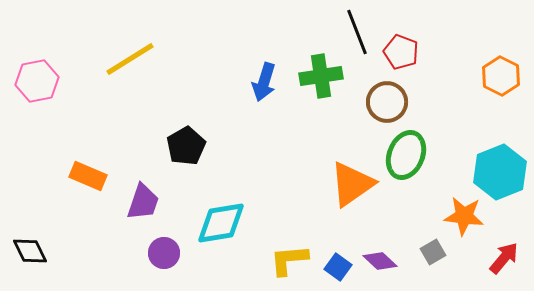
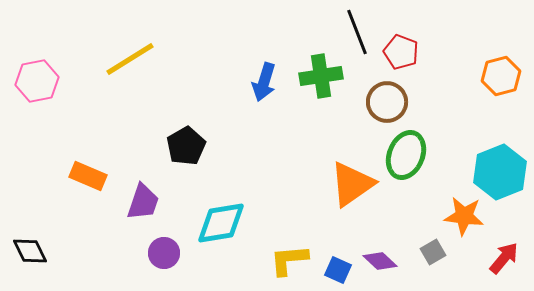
orange hexagon: rotated 18 degrees clockwise
blue square: moved 3 px down; rotated 12 degrees counterclockwise
